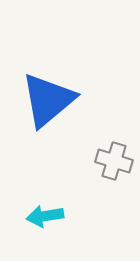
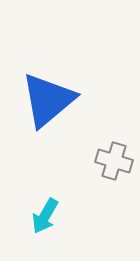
cyan arrow: rotated 51 degrees counterclockwise
